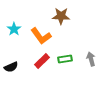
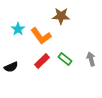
cyan star: moved 4 px right
green rectangle: rotated 48 degrees clockwise
